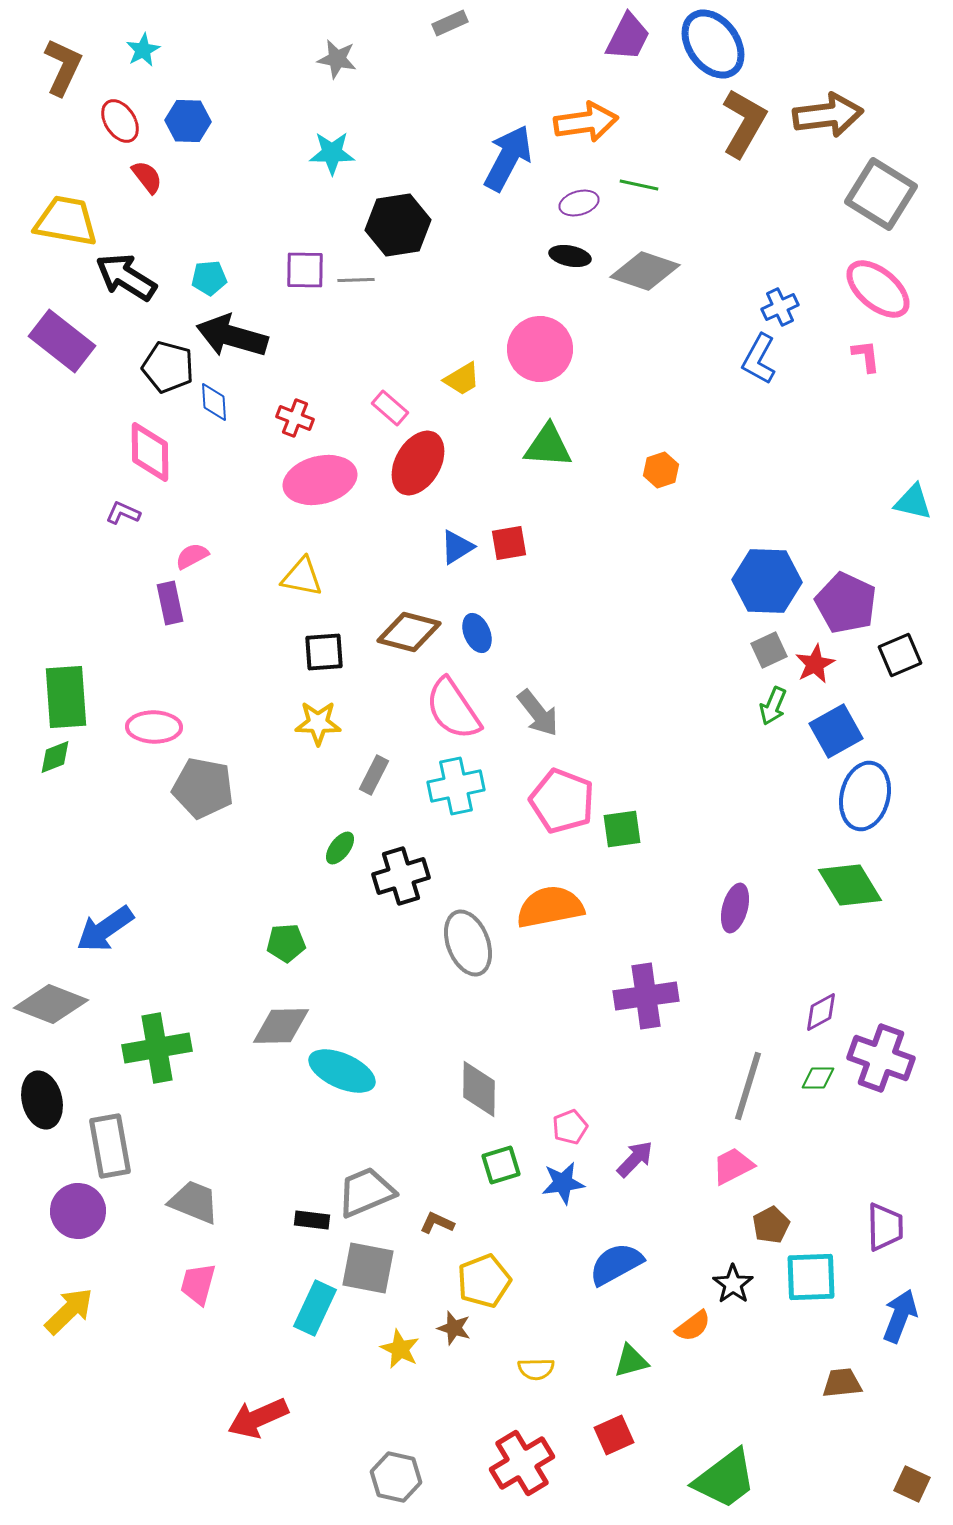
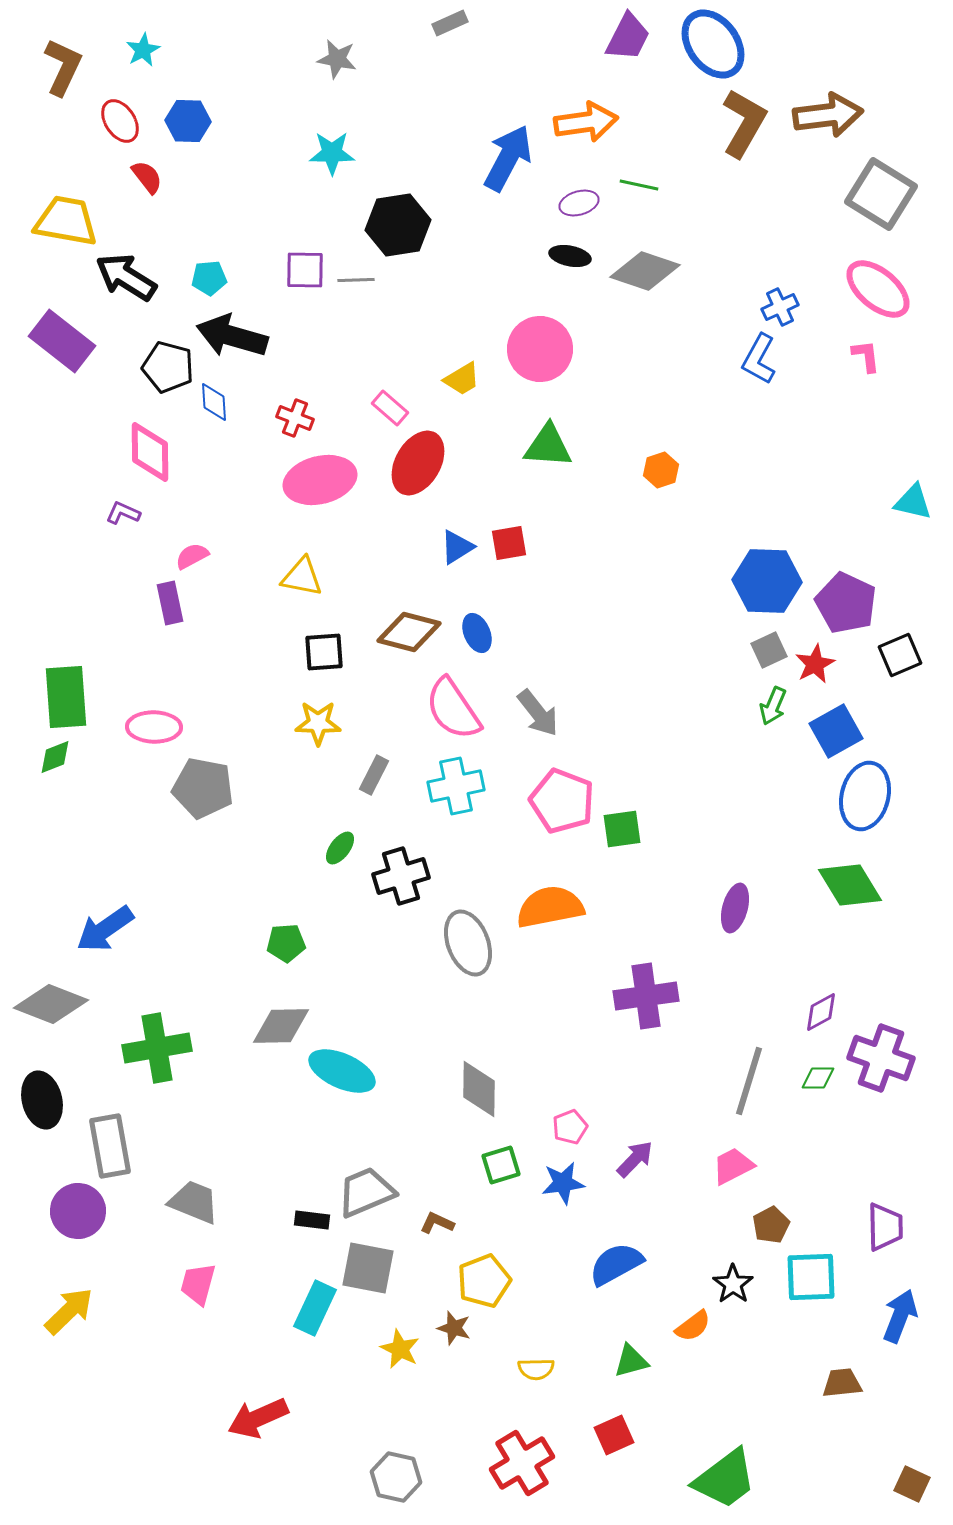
gray line at (748, 1086): moved 1 px right, 5 px up
